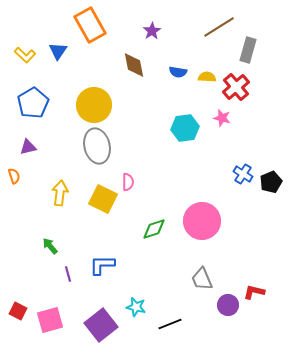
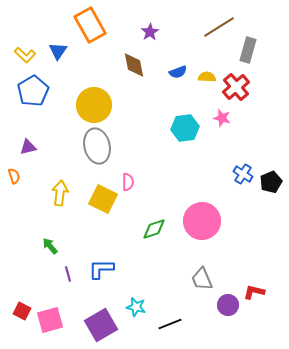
purple star: moved 2 px left, 1 px down
blue semicircle: rotated 30 degrees counterclockwise
blue pentagon: moved 12 px up
blue L-shape: moved 1 px left, 4 px down
red square: moved 4 px right
purple square: rotated 8 degrees clockwise
